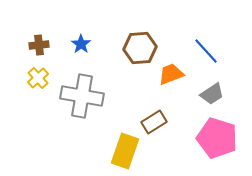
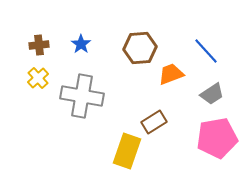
pink pentagon: rotated 27 degrees counterclockwise
yellow rectangle: moved 2 px right
